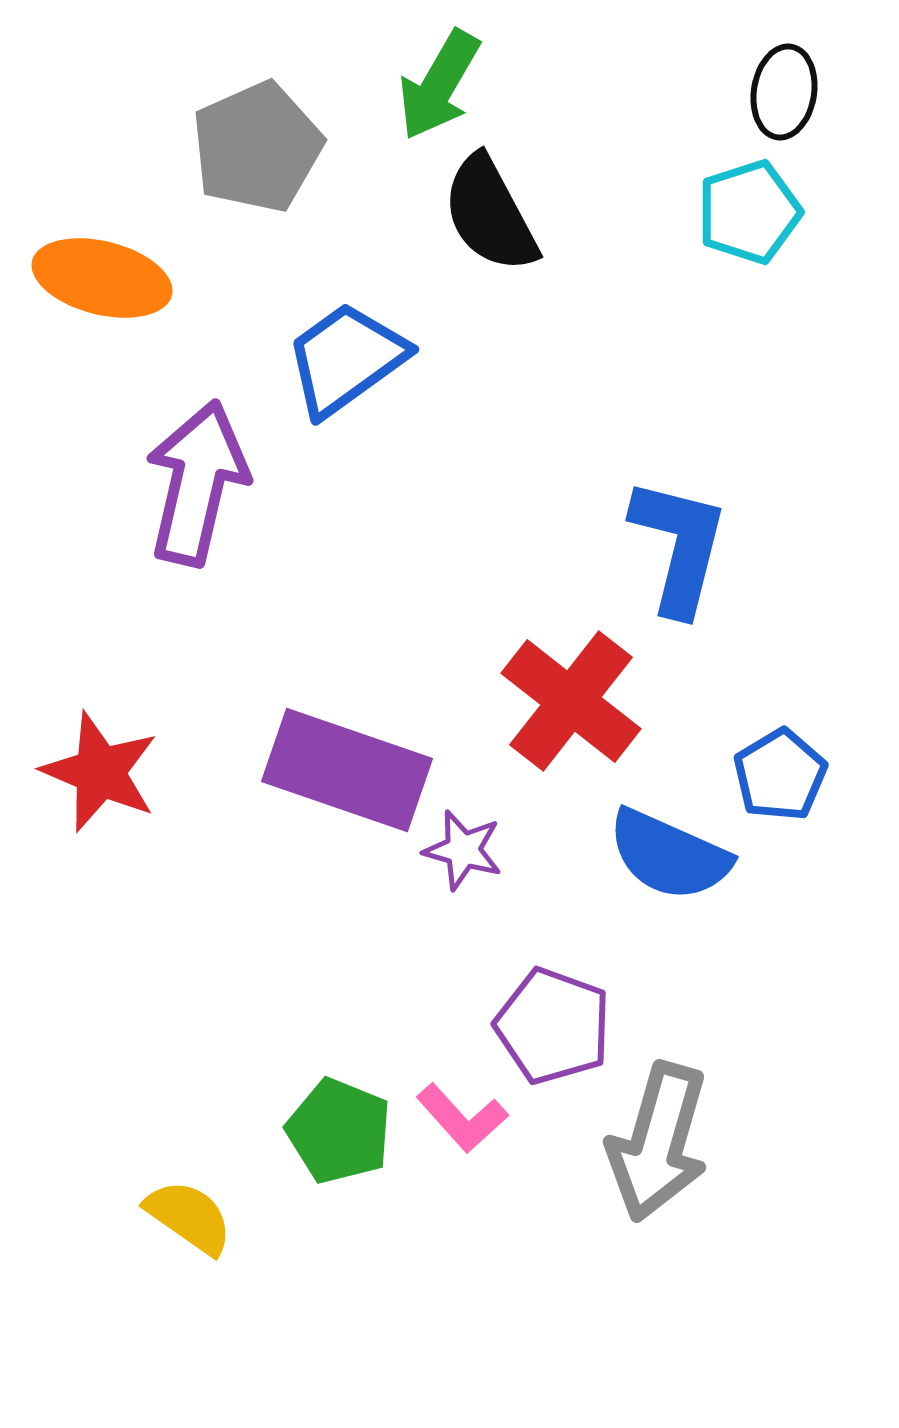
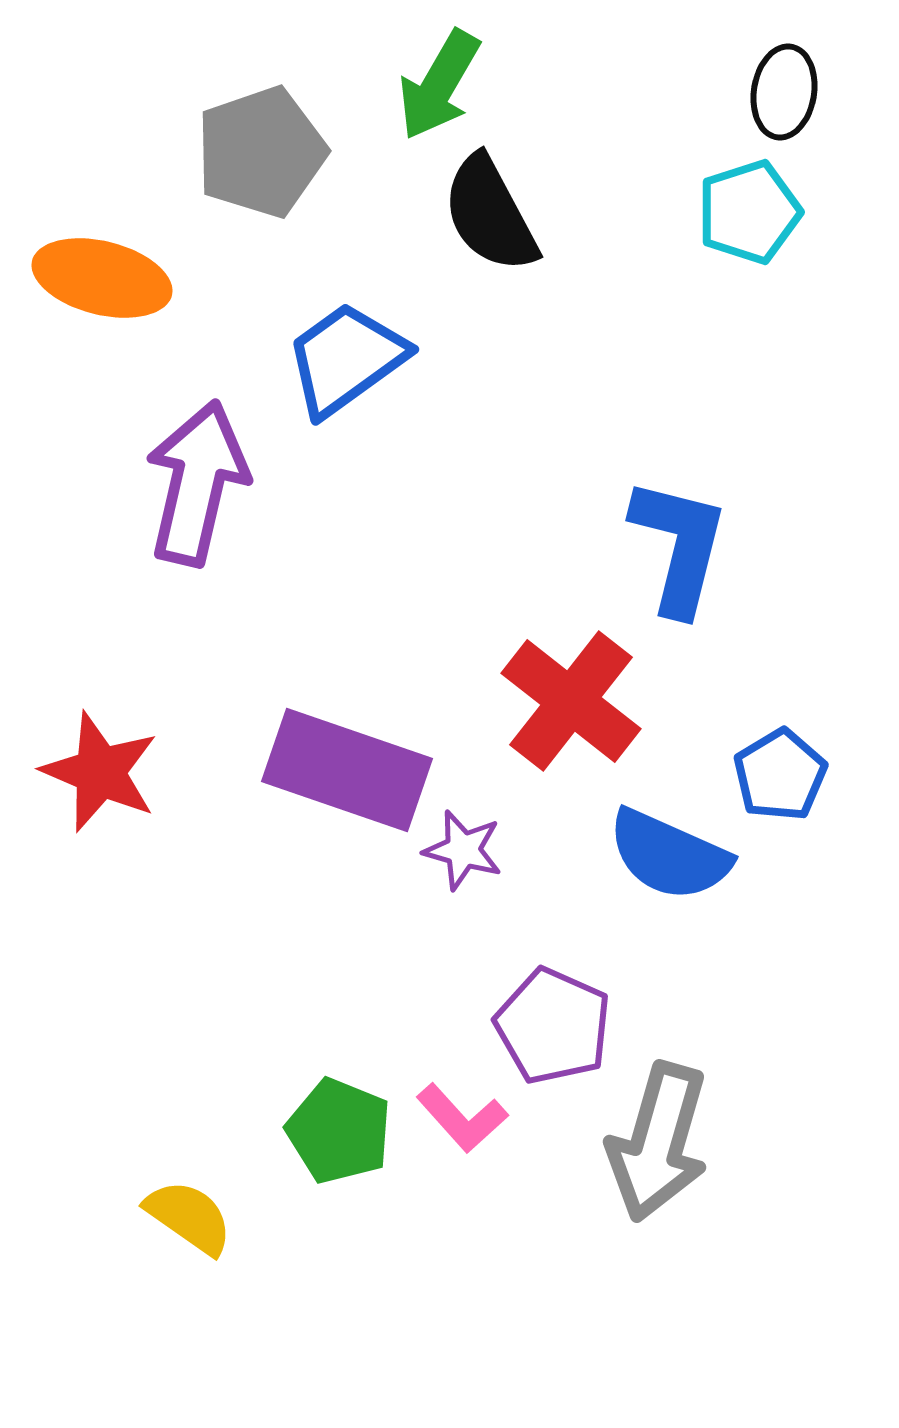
gray pentagon: moved 4 px right, 5 px down; rotated 5 degrees clockwise
purple pentagon: rotated 4 degrees clockwise
